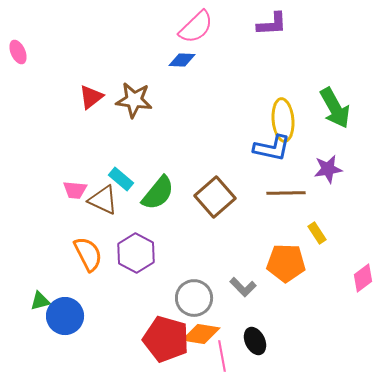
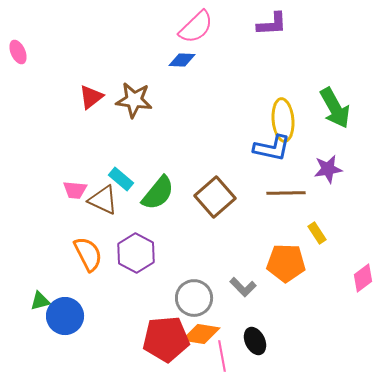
red pentagon: rotated 21 degrees counterclockwise
